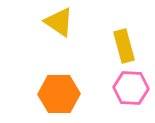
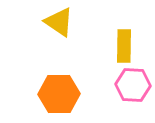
yellow rectangle: rotated 16 degrees clockwise
pink hexagon: moved 2 px right, 3 px up
